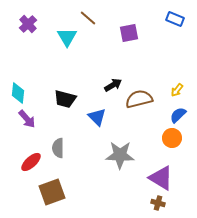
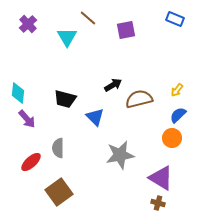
purple square: moved 3 px left, 3 px up
blue triangle: moved 2 px left
gray star: rotated 12 degrees counterclockwise
brown square: moved 7 px right; rotated 16 degrees counterclockwise
